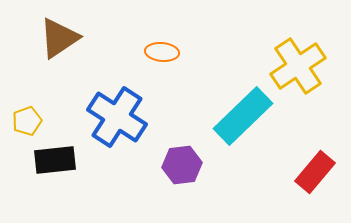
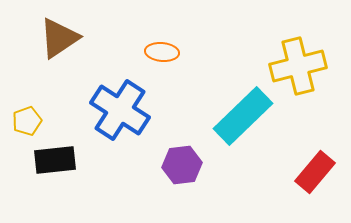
yellow cross: rotated 20 degrees clockwise
blue cross: moved 3 px right, 7 px up
